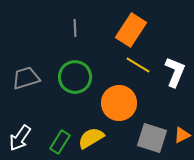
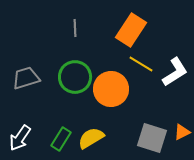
yellow line: moved 3 px right, 1 px up
white L-shape: rotated 36 degrees clockwise
orange circle: moved 8 px left, 14 px up
orange triangle: moved 3 px up
green rectangle: moved 1 px right, 3 px up
